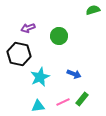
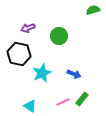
cyan star: moved 2 px right, 4 px up
cyan triangle: moved 8 px left; rotated 40 degrees clockwise
